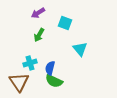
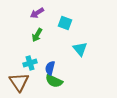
purple arrow: moved 1 px left
green arrow: moved 2 px left
